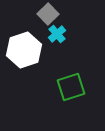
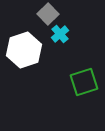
cyan cross: moved 3 px right
green square: moved 13 px right, 5 px up
